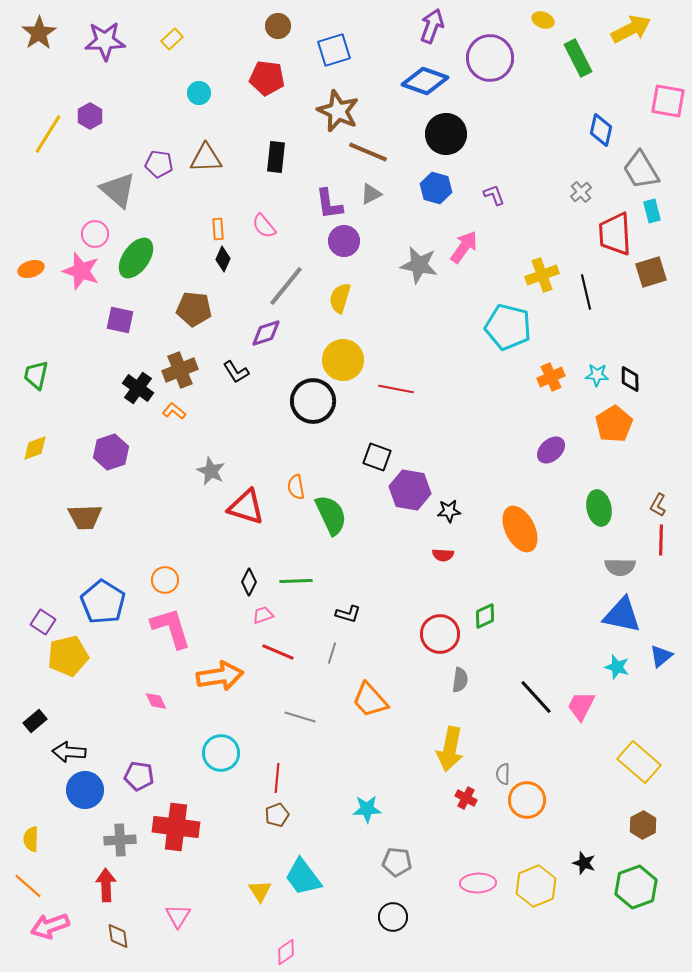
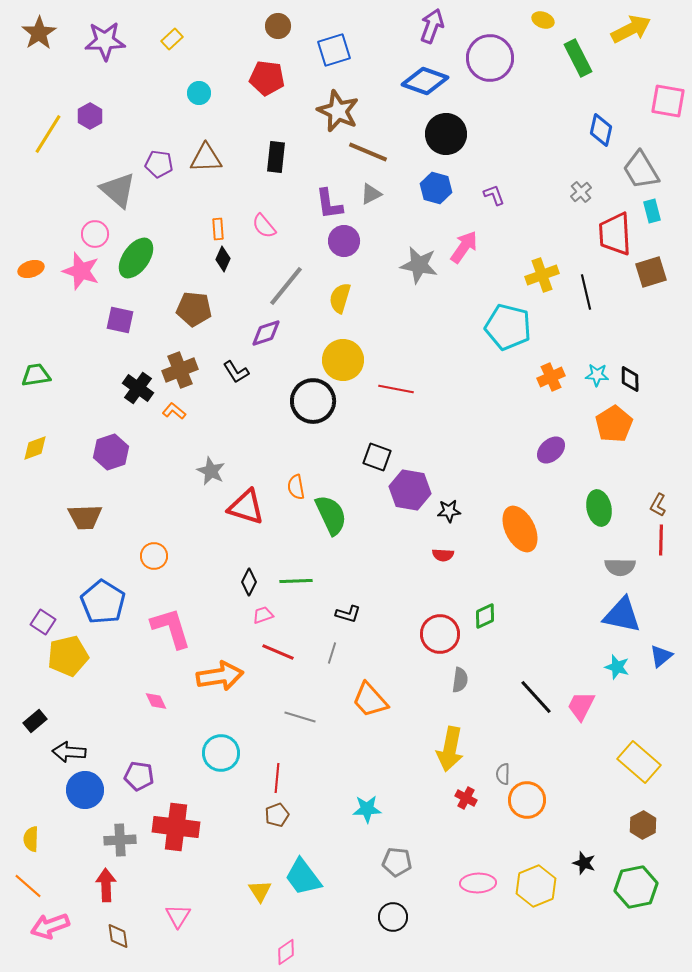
green trapezoid at (36, 375): rotated 68 degrees clockwise
orange circle at (165, 580): moved 11 px left, 24 px up
green hexagon at (636, 887): rotated 9 degrees clockwise
